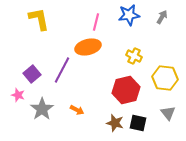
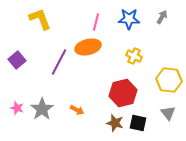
blue star: moved 4 px down; rotated 10 degrees clockwise
yellow L-shape: moved 1 px right; rotated 10 degrees counterclockwise
purple line: moved 3 px left, 8 px up
purple square: moved 15 px left, 14 px up
yellow hexagon: moved 4 px right, 2 px down
red hexagon: moved 3 px left, 3 px down
pink star: moved 1 px left, 13 px down
